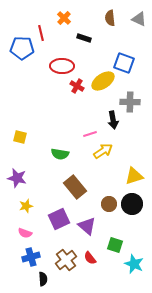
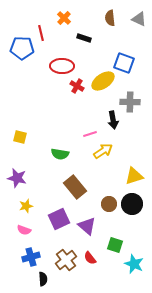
pink semicircle: moved 1 px left, 3 px up
